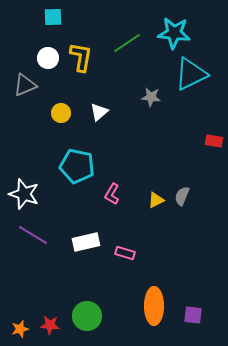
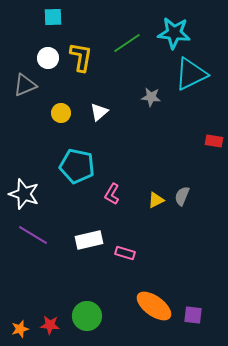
white rectangle: moved 3 px right, 2 px up
orange ellipse: rotated 54 degrees counterclockwise
